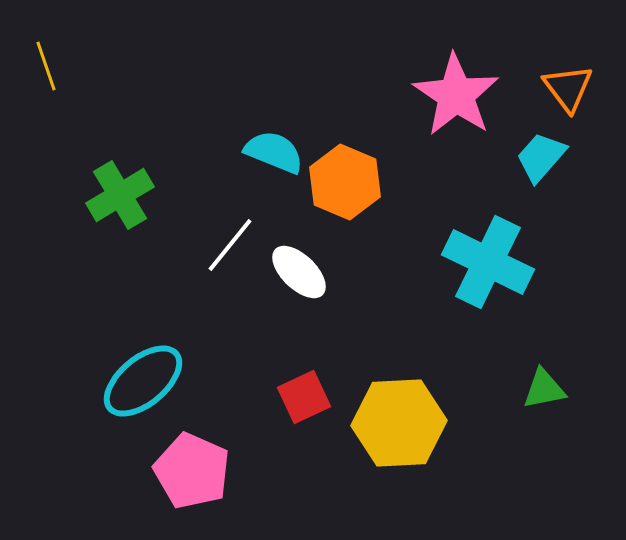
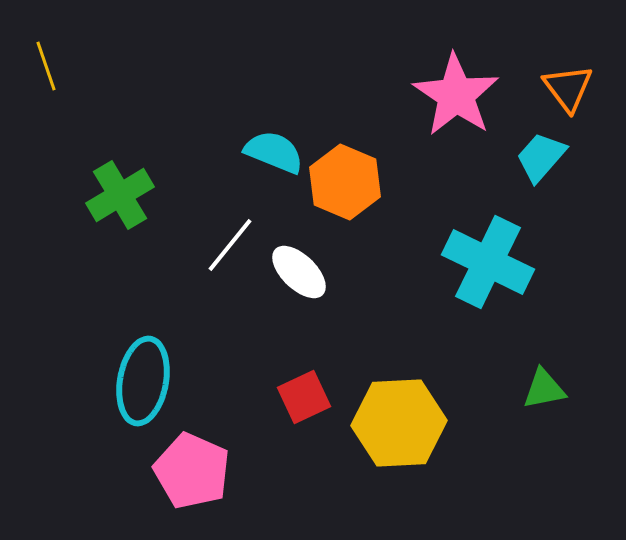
cyan ellipse: rotated 40 degrees counterclockwise
